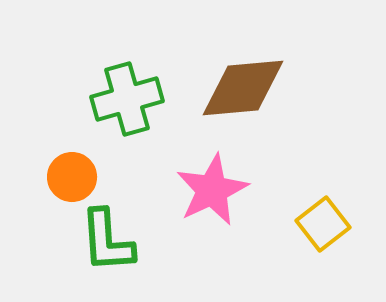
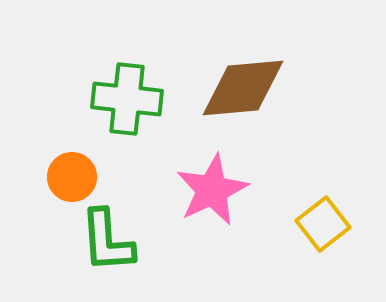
green cross: rotated 22 degrees clockwise
